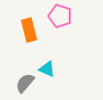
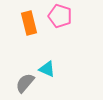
orange rectangle: moved 7 px up
